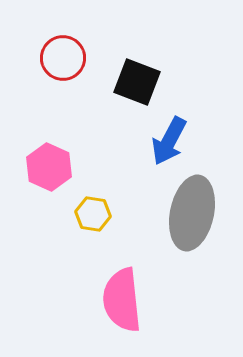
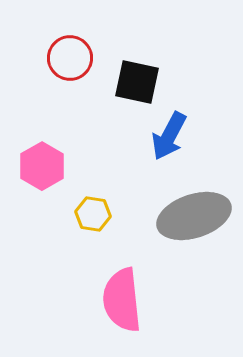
red circle: moved 7 px right
black square: rotated 9 degrees counterclockwise
blue arrow: moved 5 px up
pink hexagon: moved 7 px left, 1 px up; rotated 6 degrees clockwise
gray ellipse: moved 2 px right, 3 px down; rotated 60 degrees clockwise
